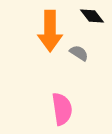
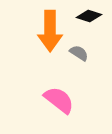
black diamond: moved 3 px left; rotated 35 degrees counterclockwise
pink semicircle: moved 3 px left, 9 px up; rotated 44 degrees counterclockwise
